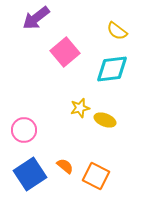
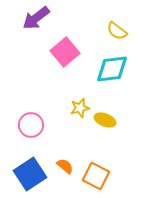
pink circle: moved 7 px right, 5 px up
